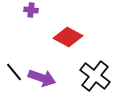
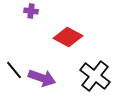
purple cross: moved 1 px down
black line: moved 2 px up
